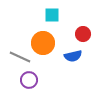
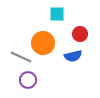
cyan square: moved 5 px right, 1 px up
red circle: moved 3 px left
gray line: moved 1 px right
purple circle: moved 1 px left
